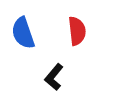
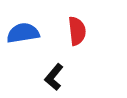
blue semicircle: rotated 100 degrees clockwise
